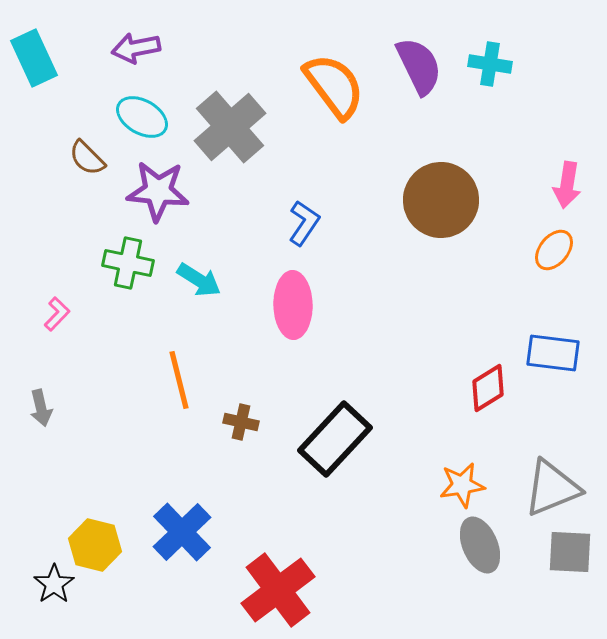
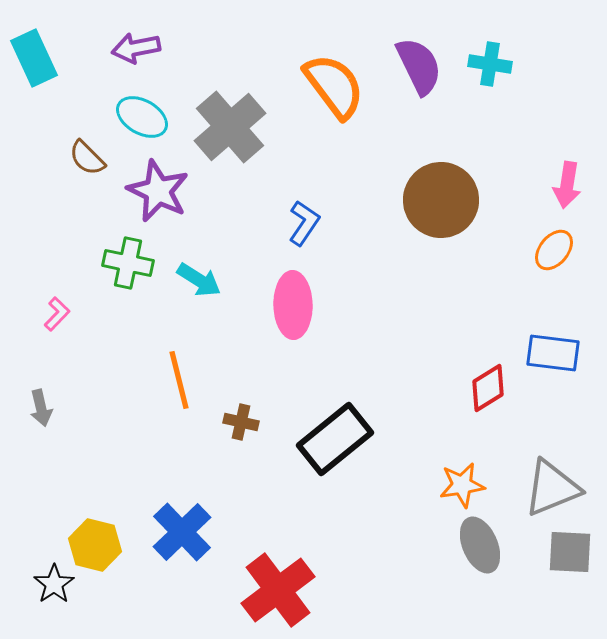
purple star: rotated 20 degrees clockwise
black rectangle: rotated 8 degrees clockwise
